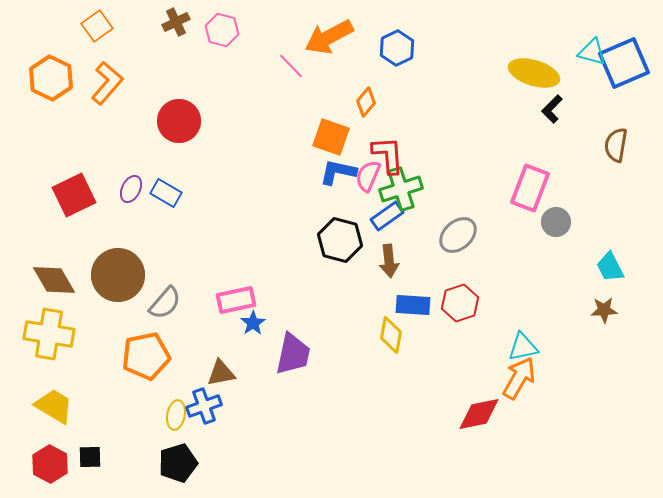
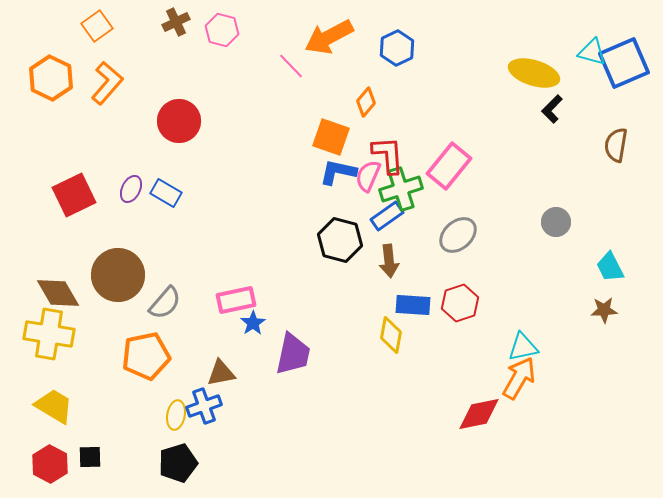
pink rectangle at (530, 188): moved 81 px left, 22 px up; rotated 18 degrees clockwise
brown diamond at (54, 280): moved 4 px right, 13 px down
